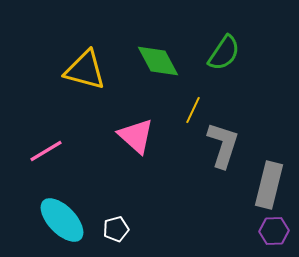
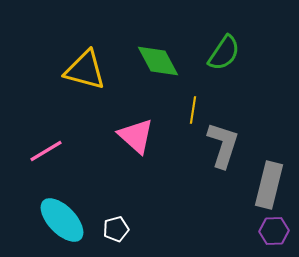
yellow line: rotated 16 degrees counterclockwise
